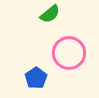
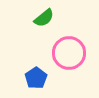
green semicircle: moved 6 px left, 4 px down
